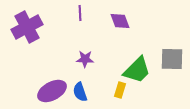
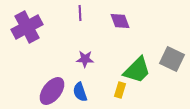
gray square: rotated 25 degrees clockwise
purple ellipse: rotated 24 degrees counterclockwise
